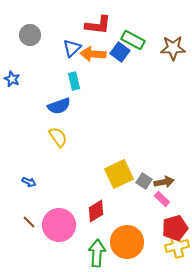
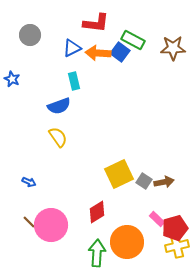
red L-shape: moved 2 px left, 2 px up
blue triangle: rotated 18 degrees clockwise
orange arrow: moved 5 px right, 1 px up
pink rectangle: moved 5 px left, 20 px down
red diamond: moved 1 px right, 1 px down
pink circle: moved 8 px left
